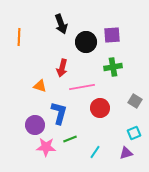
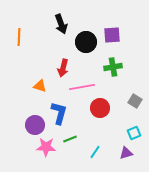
red arrow: moved 1 px right
